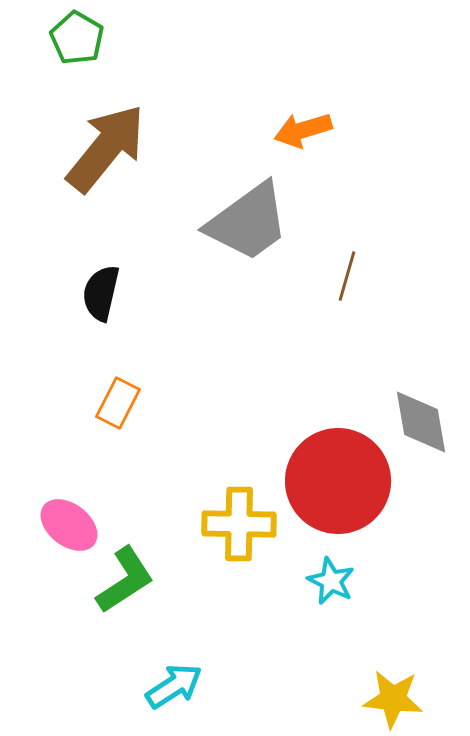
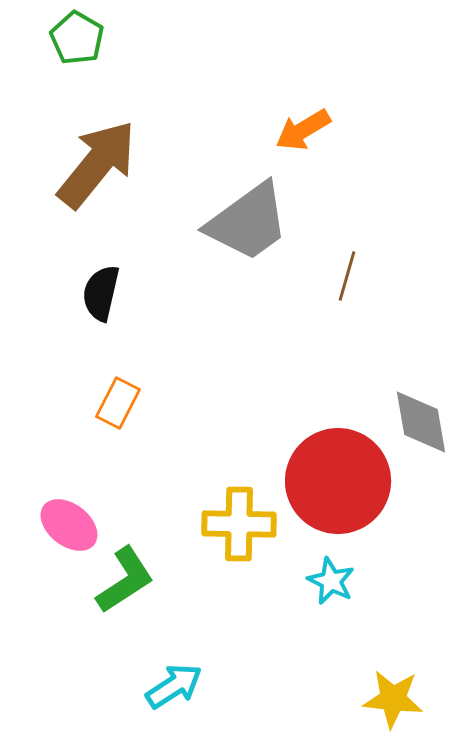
orange arrow: rotated 14 degrees counterclockwise
brown arrow: moved 9 px left, 16 px down
